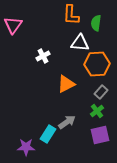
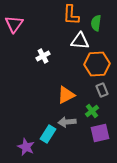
pink triangle: moved 1 px right, 1 px up
white triangle: moved 2 px up
orange triangle: moved 11 px down
gray rectangle: moved 1 px right, 2 px up; rotated 64 degrees counterclockwise
green cross: moved 5 px left
gray arrow: rotated 150 degrees counterclockwise
purple square: moved 2 px up
purple star: rotated 24 degrees clockwise
